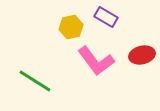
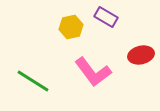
red ellipse: moved 1 px left
pink L-shape: moved 3 px left, 11 px down
green line: moved 2 px left
